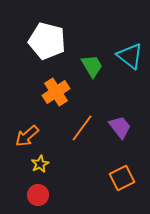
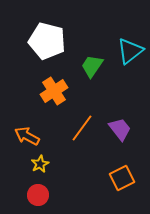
cyan triangle: moved 5 px up; rotated 44 degrees clockwise
green trapezoid: rotated 115 degrees counterclockwise
orange cross: moved 2 px left, 1 px up
purple trapezoid: moved 2 px down
orange arrow: rotated 70 degrees clockwise
